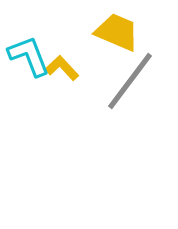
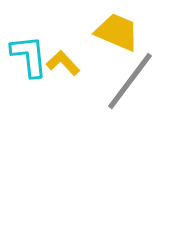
cyan L-shape: rotated 15 degrees clockwise
yellow L-shape: moved 1 px right, 5 px up
